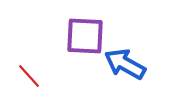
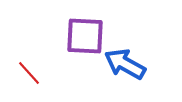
red line: moved 3 px up
